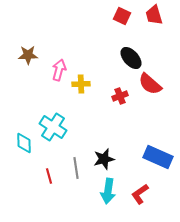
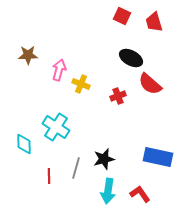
red trapezoid: moved 7 px down
black ellipse: rotated 20 degrees counterclockwise
yellow cross: rotated 24 degrees clockwise
red cross: moved 2 px left
cyan cross: moved 3 px right
cyan diamond: moved 1 px down
blue rectangle: rotated 12 degrees counterclockwise
gray line: rotated 25 degrees clockwise
red line: rotated 14 degrees clockwise
red L-shape: rotated 90 degrees clockwise
